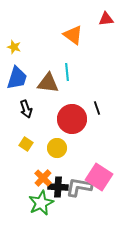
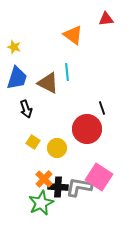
brown triangle: rotated 20 degrees clockwise
black line: moved 5 px right
red circle: moved 15 px right, 10 px down
yellow square: moved 7 px right, 2 px up
orange cross: moved 1 px right, 1 px down
